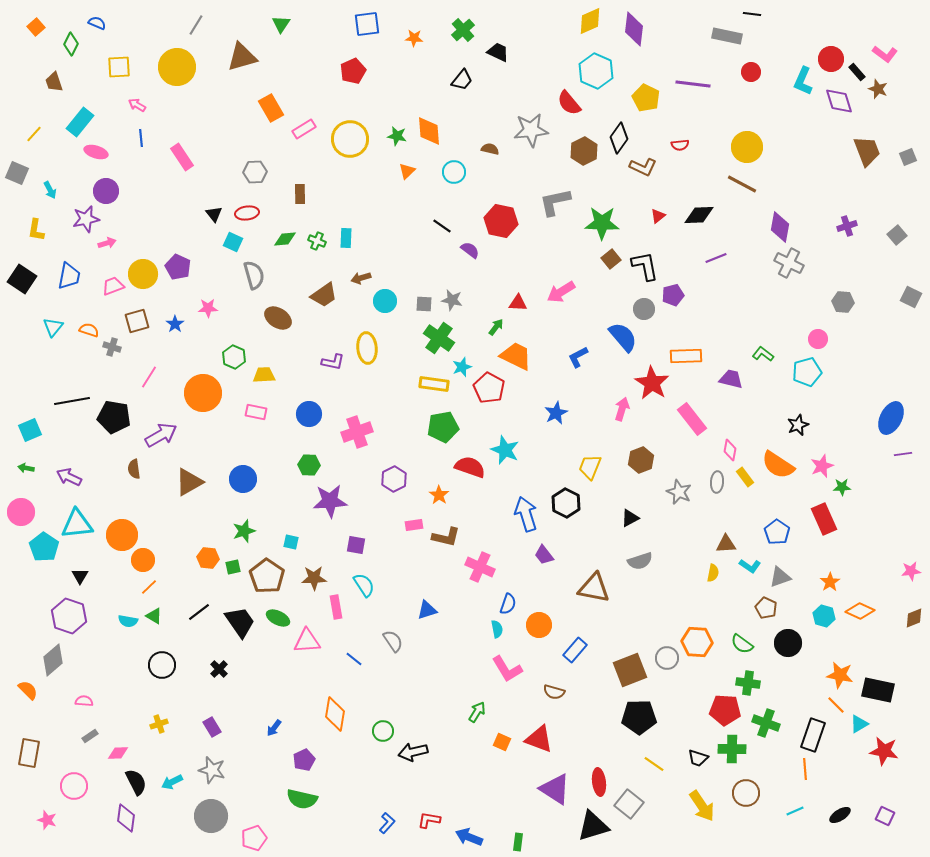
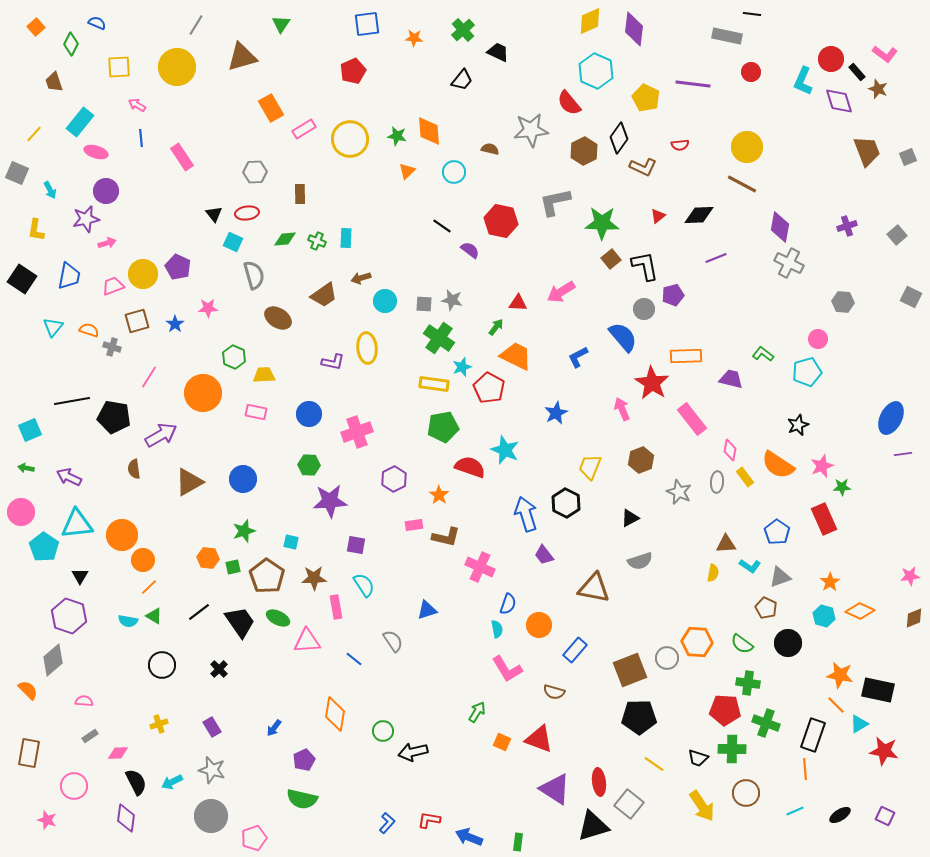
pink arrow at (622, 409): rotated 40 degrees counterclockwise
pink star at (911, 571): moved 1 px left, 5 px down
